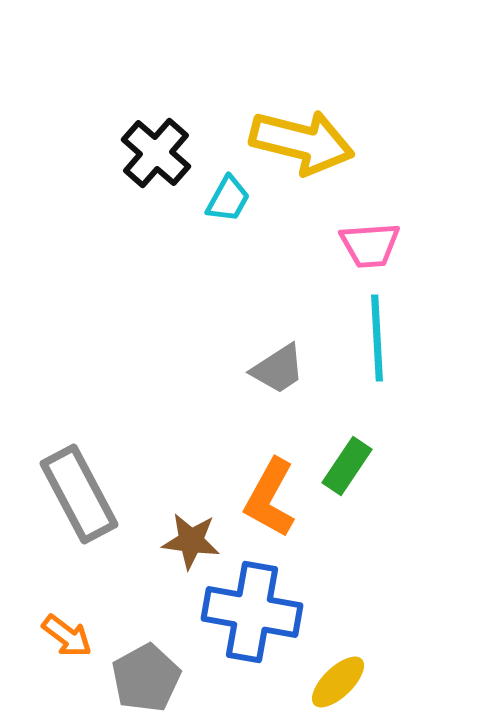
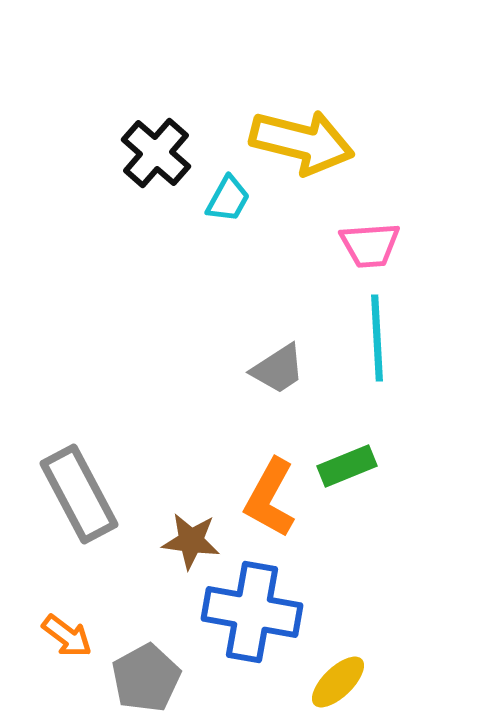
green rectangle: rotated 34 degrees clockwise
